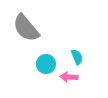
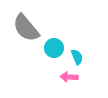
cyan circle: moved 8 px right, 16 px up
